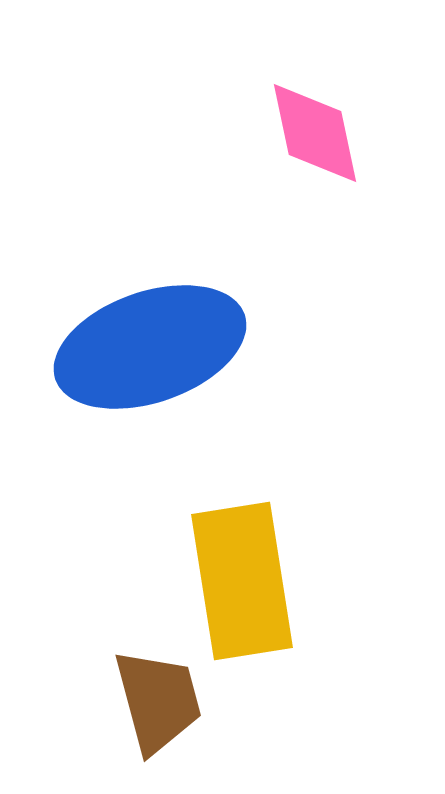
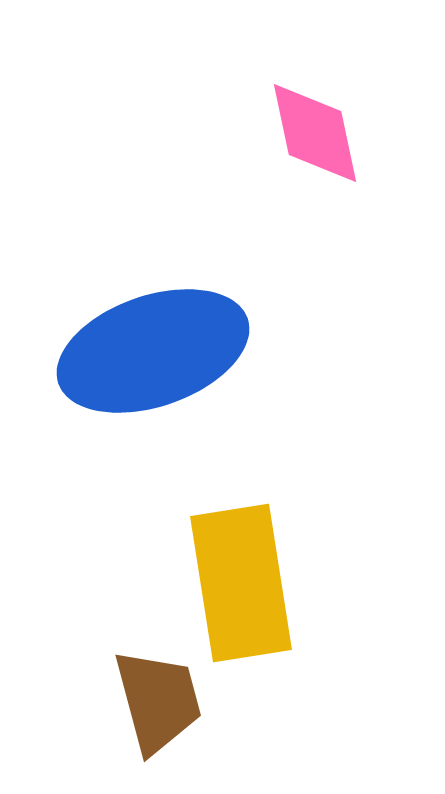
blue ellipse: moved 3 px right, 4 px down
yellow rectangle: moved 1 px left, 2 px down
